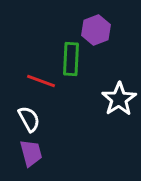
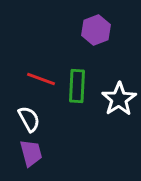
green rectangle: moved 6 px right, 27 px down
red line: moved 2 px up
